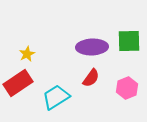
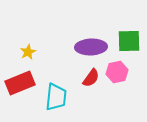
purple ellipse: moved 1 px left
yellow star: moved 1 px right, 2 px up
red rectangle: moved 2 px right; rotated 12 degrees clockwise
pink hexagon: moved 10 px left, 16 px up; rotated 10 degrees clockwise
cyan trapezoid: rotated 128 degrees clockwise
